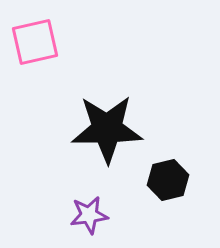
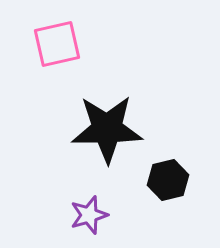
pink square: moved 22 px right, 2 px down
purple star: rotated 9 degrees counterclockwise
